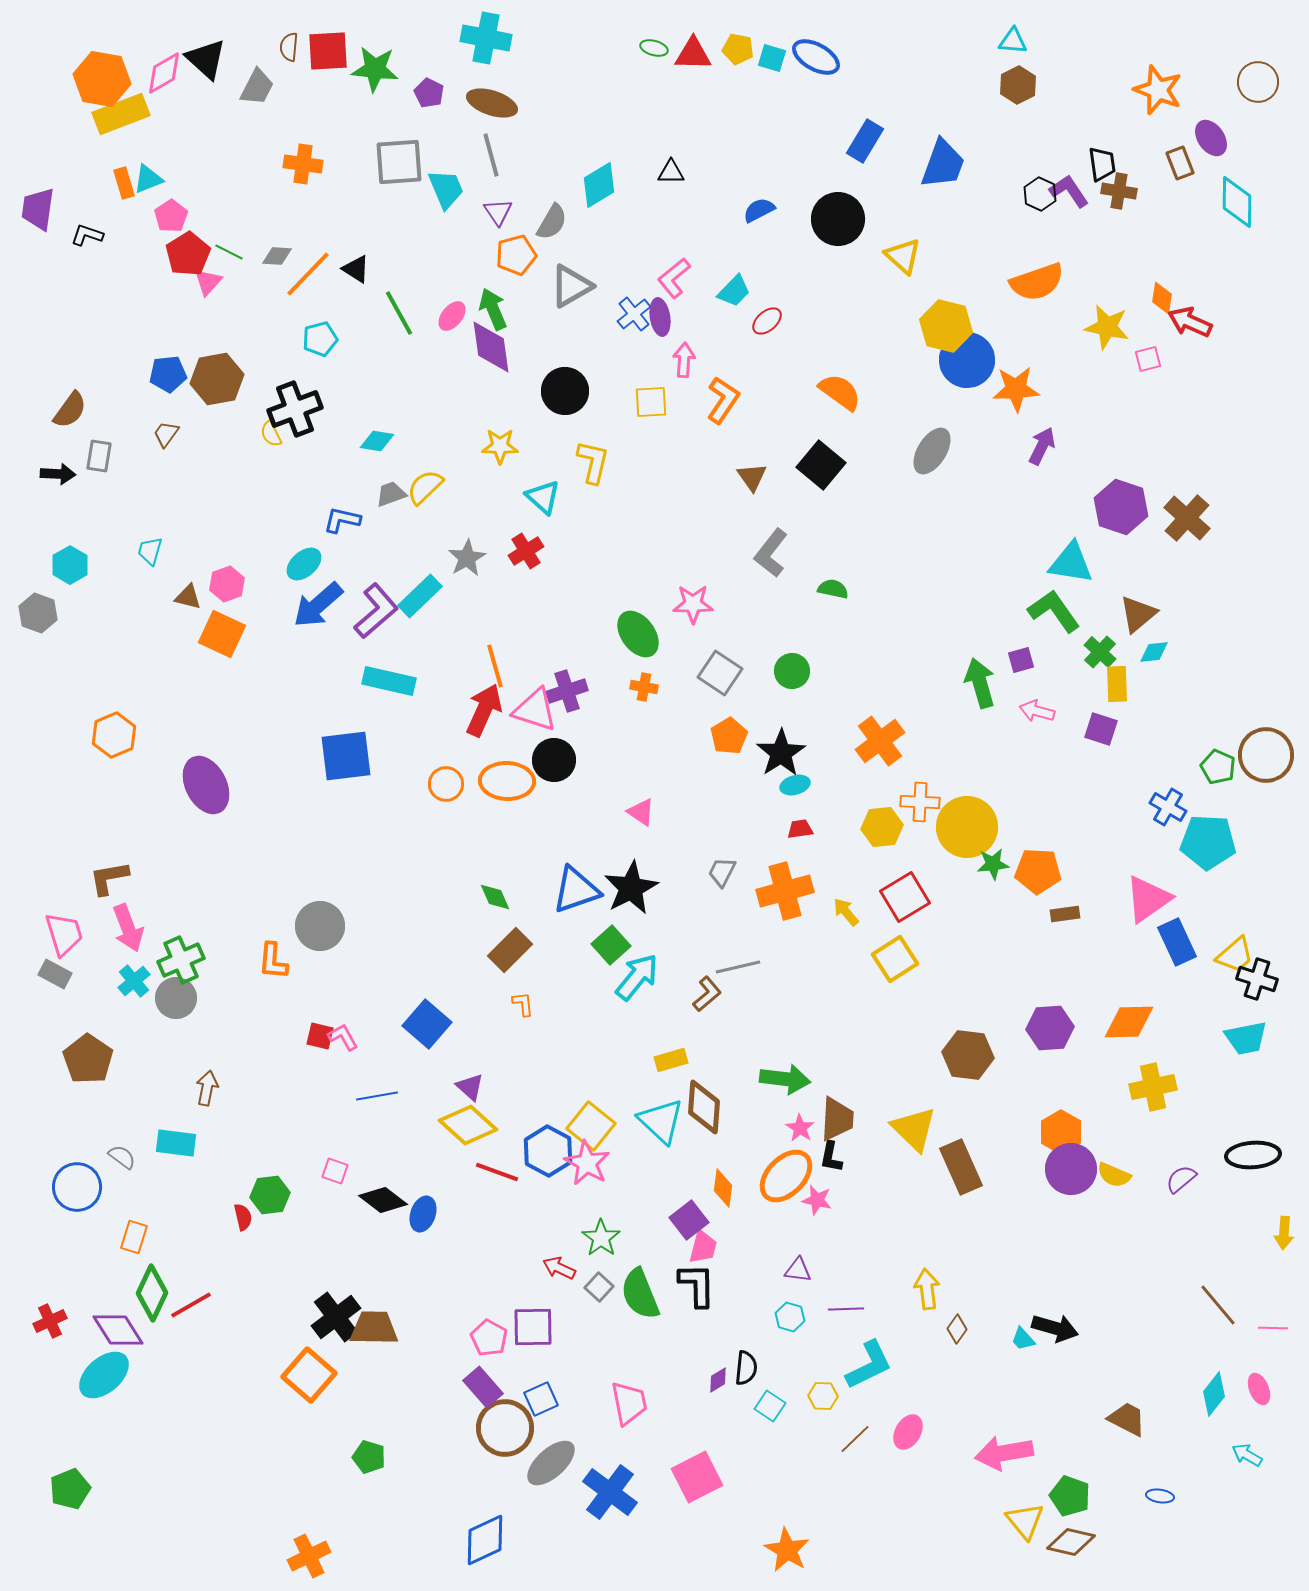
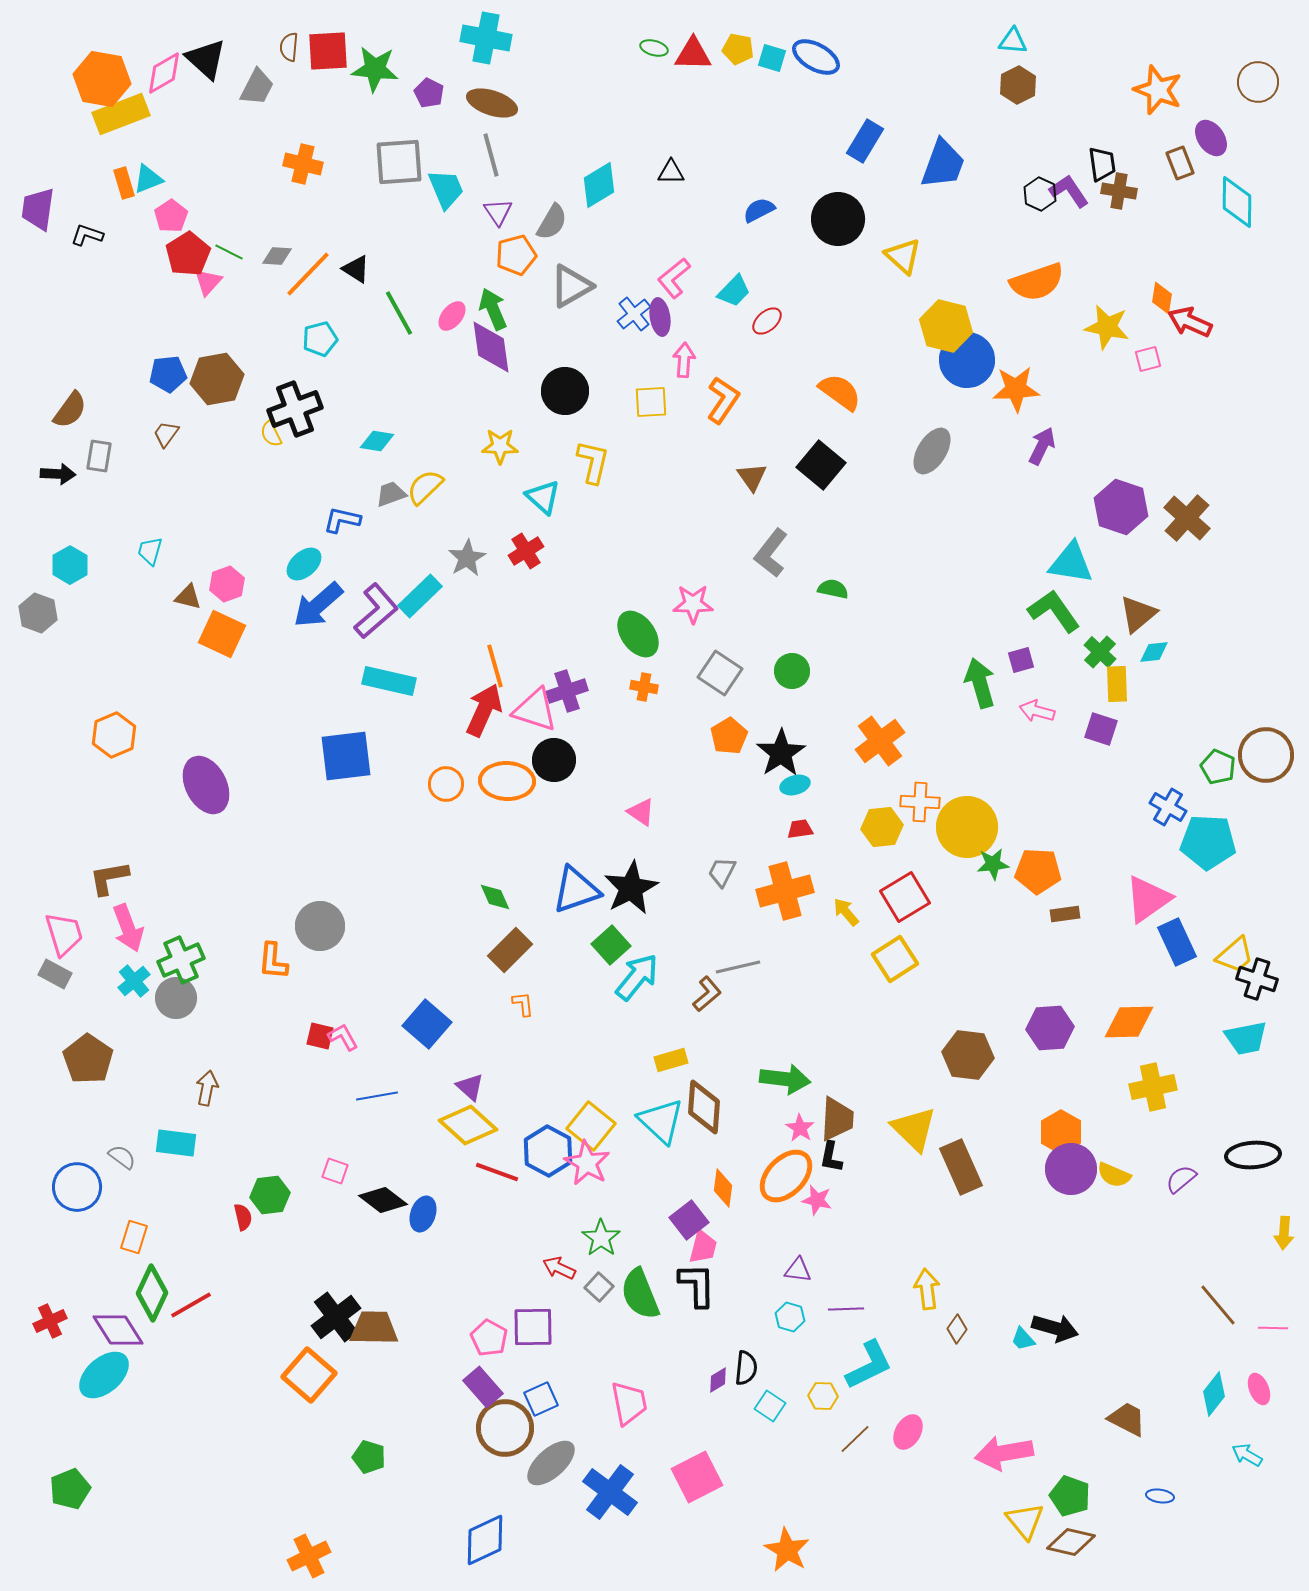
orange cross at (303, 164): rotated 6 degrees clockwise
